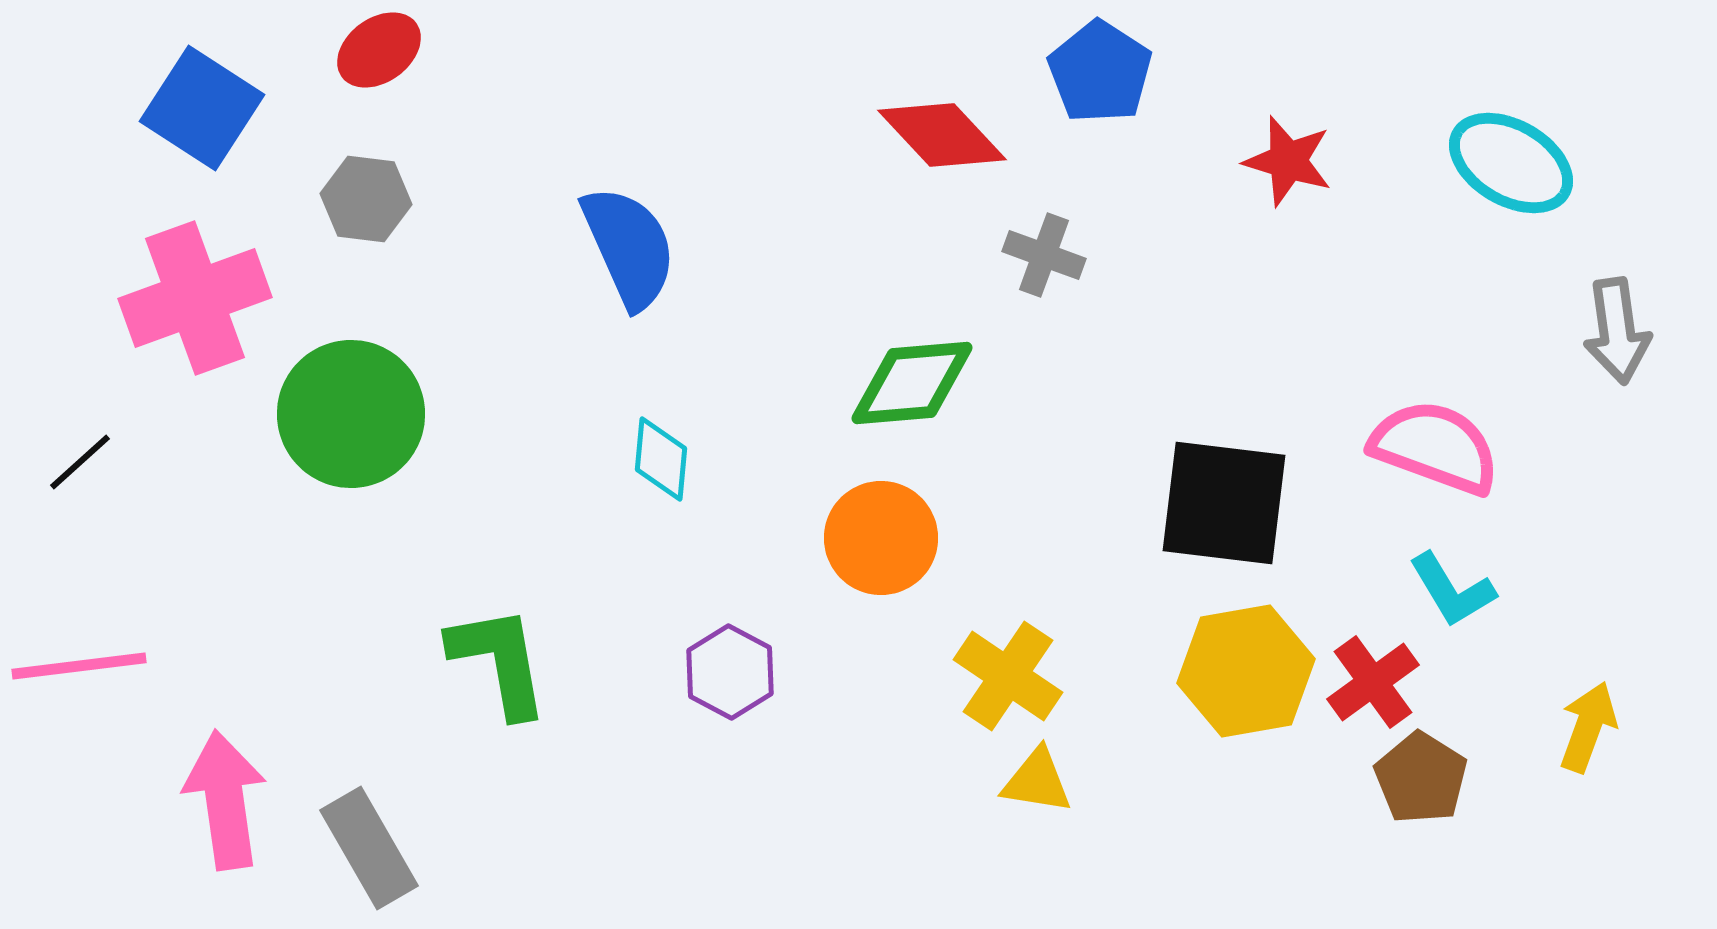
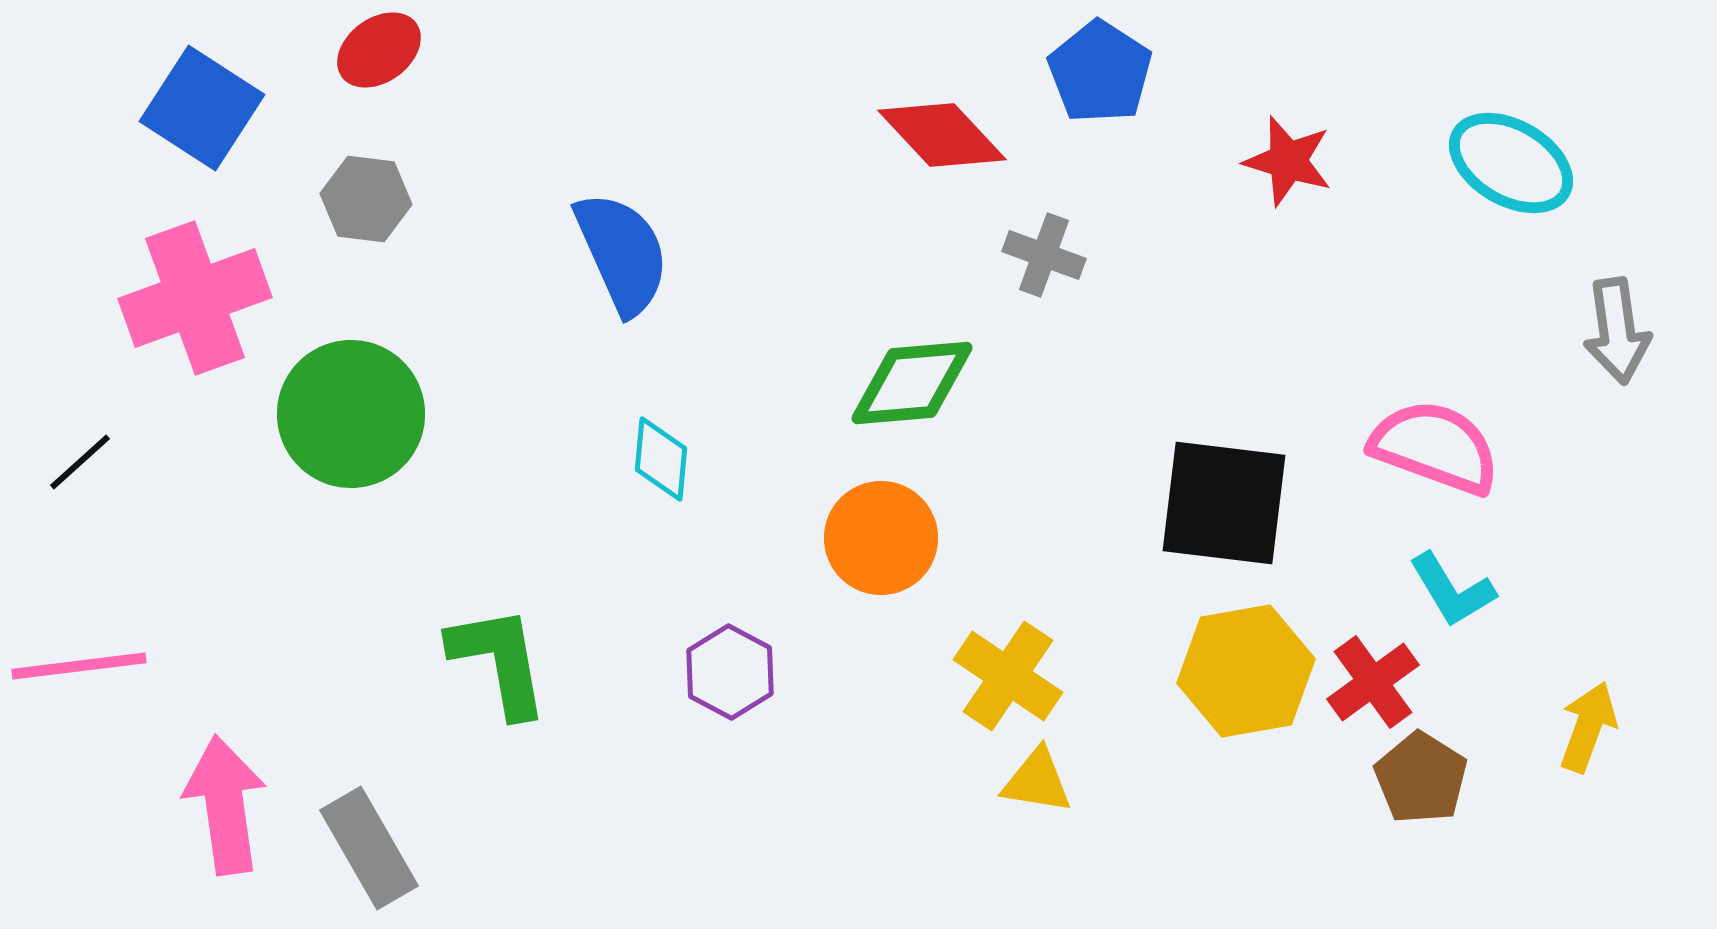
blue semicircle: moved 7 px left, 6 px down
pink arrow: moved 5 px down
